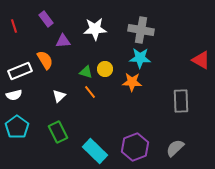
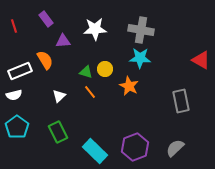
orange star: moved 3 px left, 4 px down; rotated 24 degrees clockwise
gray rectangle: rotated 10 degrees counterclockwise
